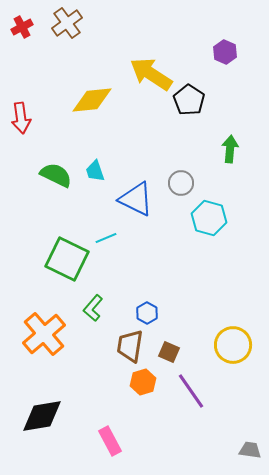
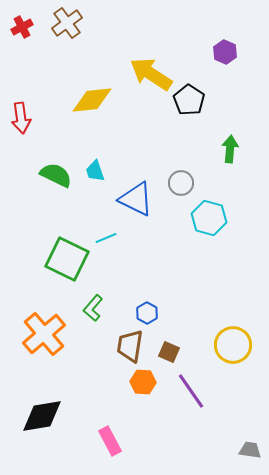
orange hexagon: rotated 20 degrees clockwise
